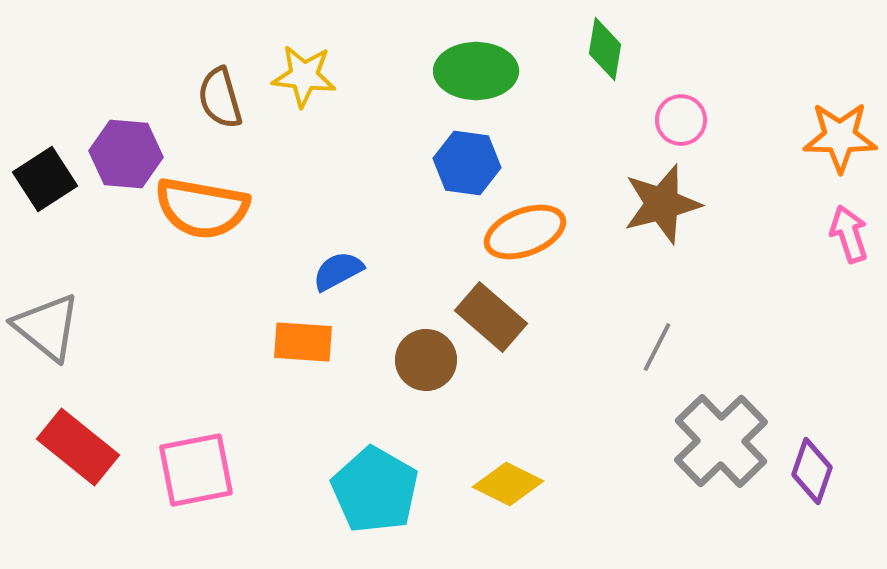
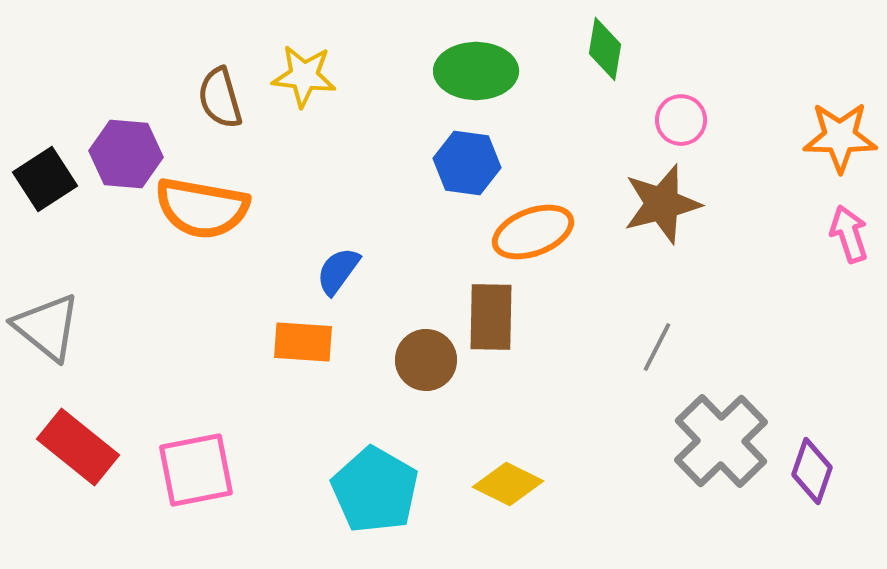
orange ellipse: moved 8 px right
blue semicircle: rotated 26 degrees counterclockwise
brown rectangle: rotated 50 degrees clockwise
